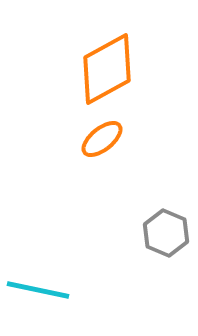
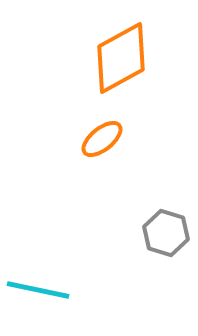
orange diamond: moved 14 px right, 11 px up
gray hexagon: rotated 6 degrees counterclockwise
